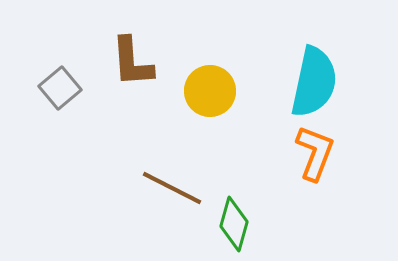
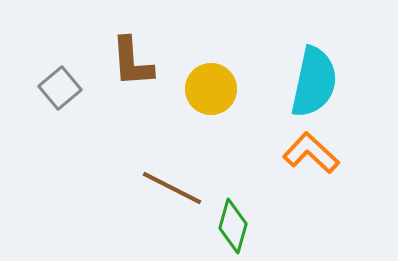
yellow circle: moved 1 px right, 2 px up
orange L-shape: moved 4 px left; rotated 68 degrees counterclockwise
green diamond: moved 1 px left, 2 px down
